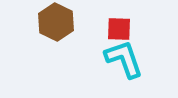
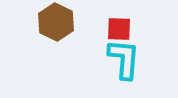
cyan L-shape: rotated 24 degrees clockwise
